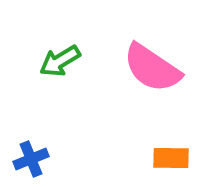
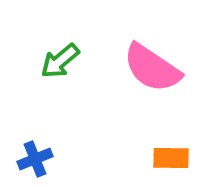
green arrow: rotated 9 degrees counterclockwise
blue cross: moved 4 px right
